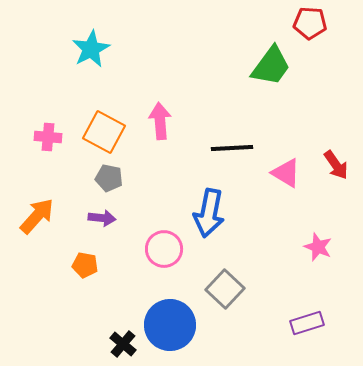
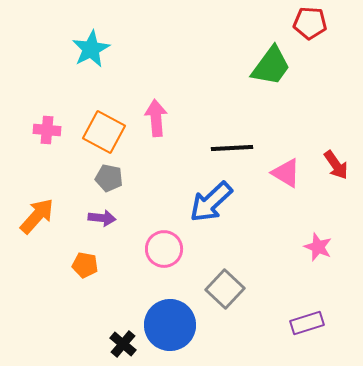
pink arrow: moved 4 px left, 3 px up
pink cross: moved 1 px left, 7 px up
blue arrow: moved 2 px right, 11 px up; rotated 36 degrees clockwise
